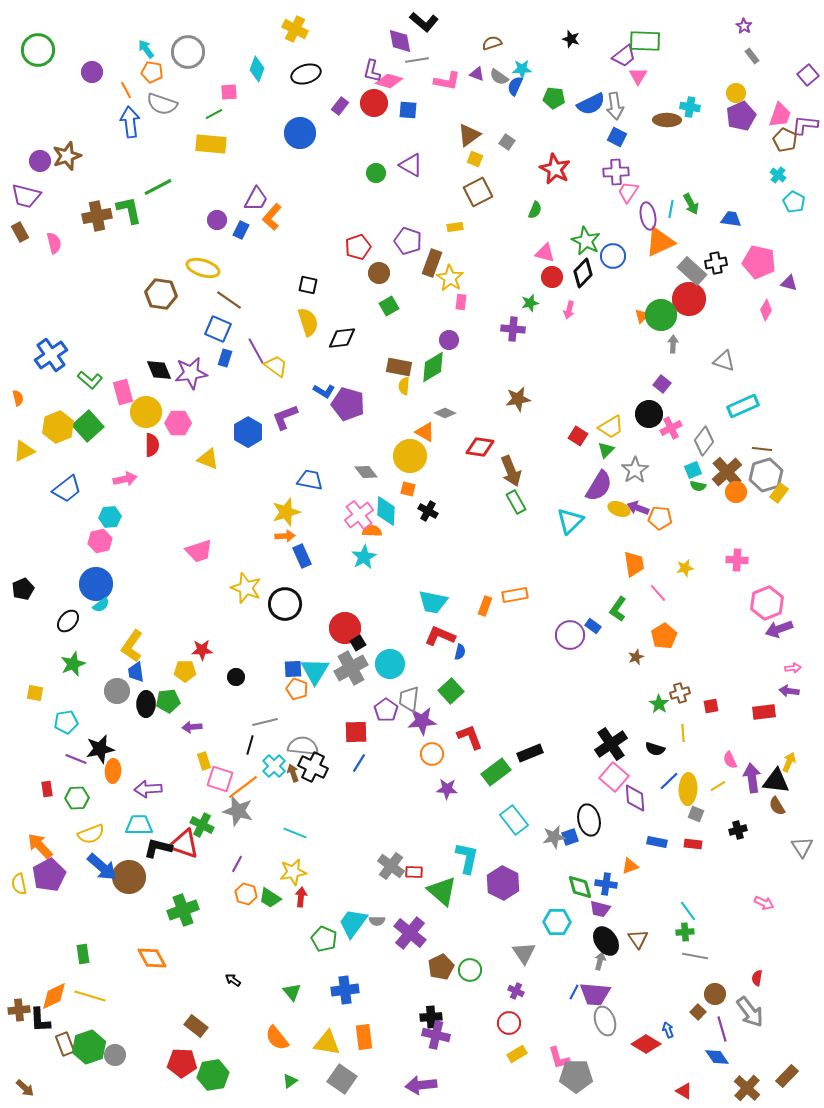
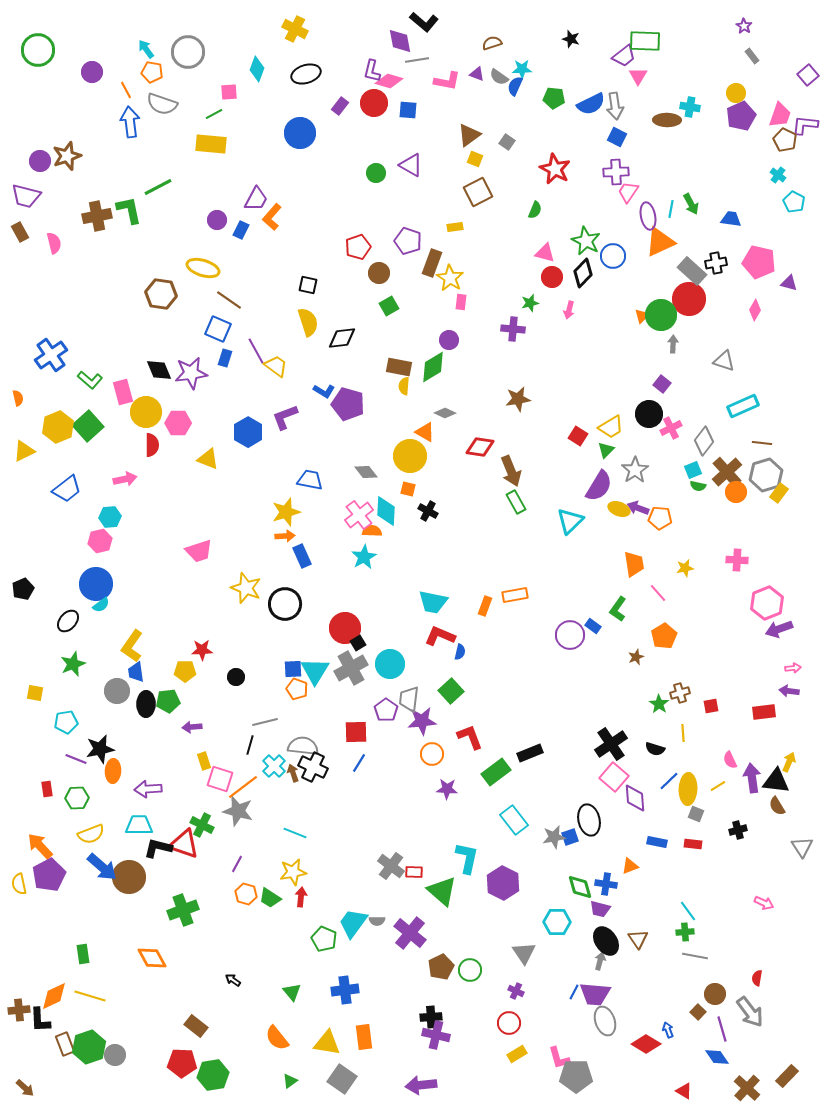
pink diamond at (766, 310): moved 11 px left
brown line at (762, 449): moved 6 px up
